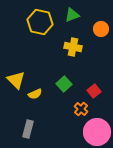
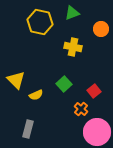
green triangle: moved 2 px up
yellow semicircle: moved 1 px right, 1 px down
